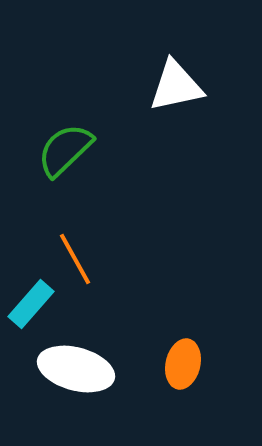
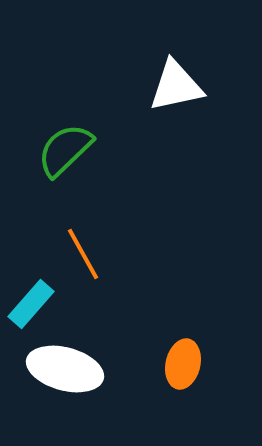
orange line: moved 8 px right, 5 px up
white ellipse: moved 11 px left
